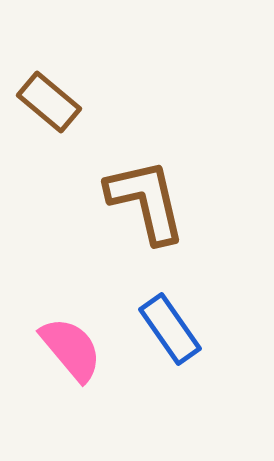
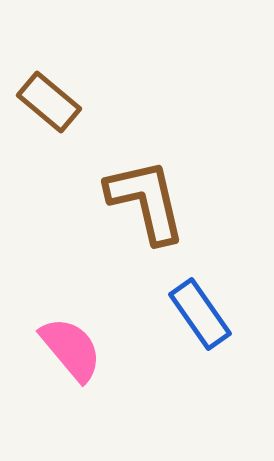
blue rectangle: moved 30 px right, 15 px up
